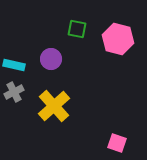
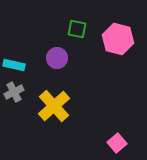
purple circle: moved 6 px right, 1 px up
pink square: rotated 30 degrees clockwise
